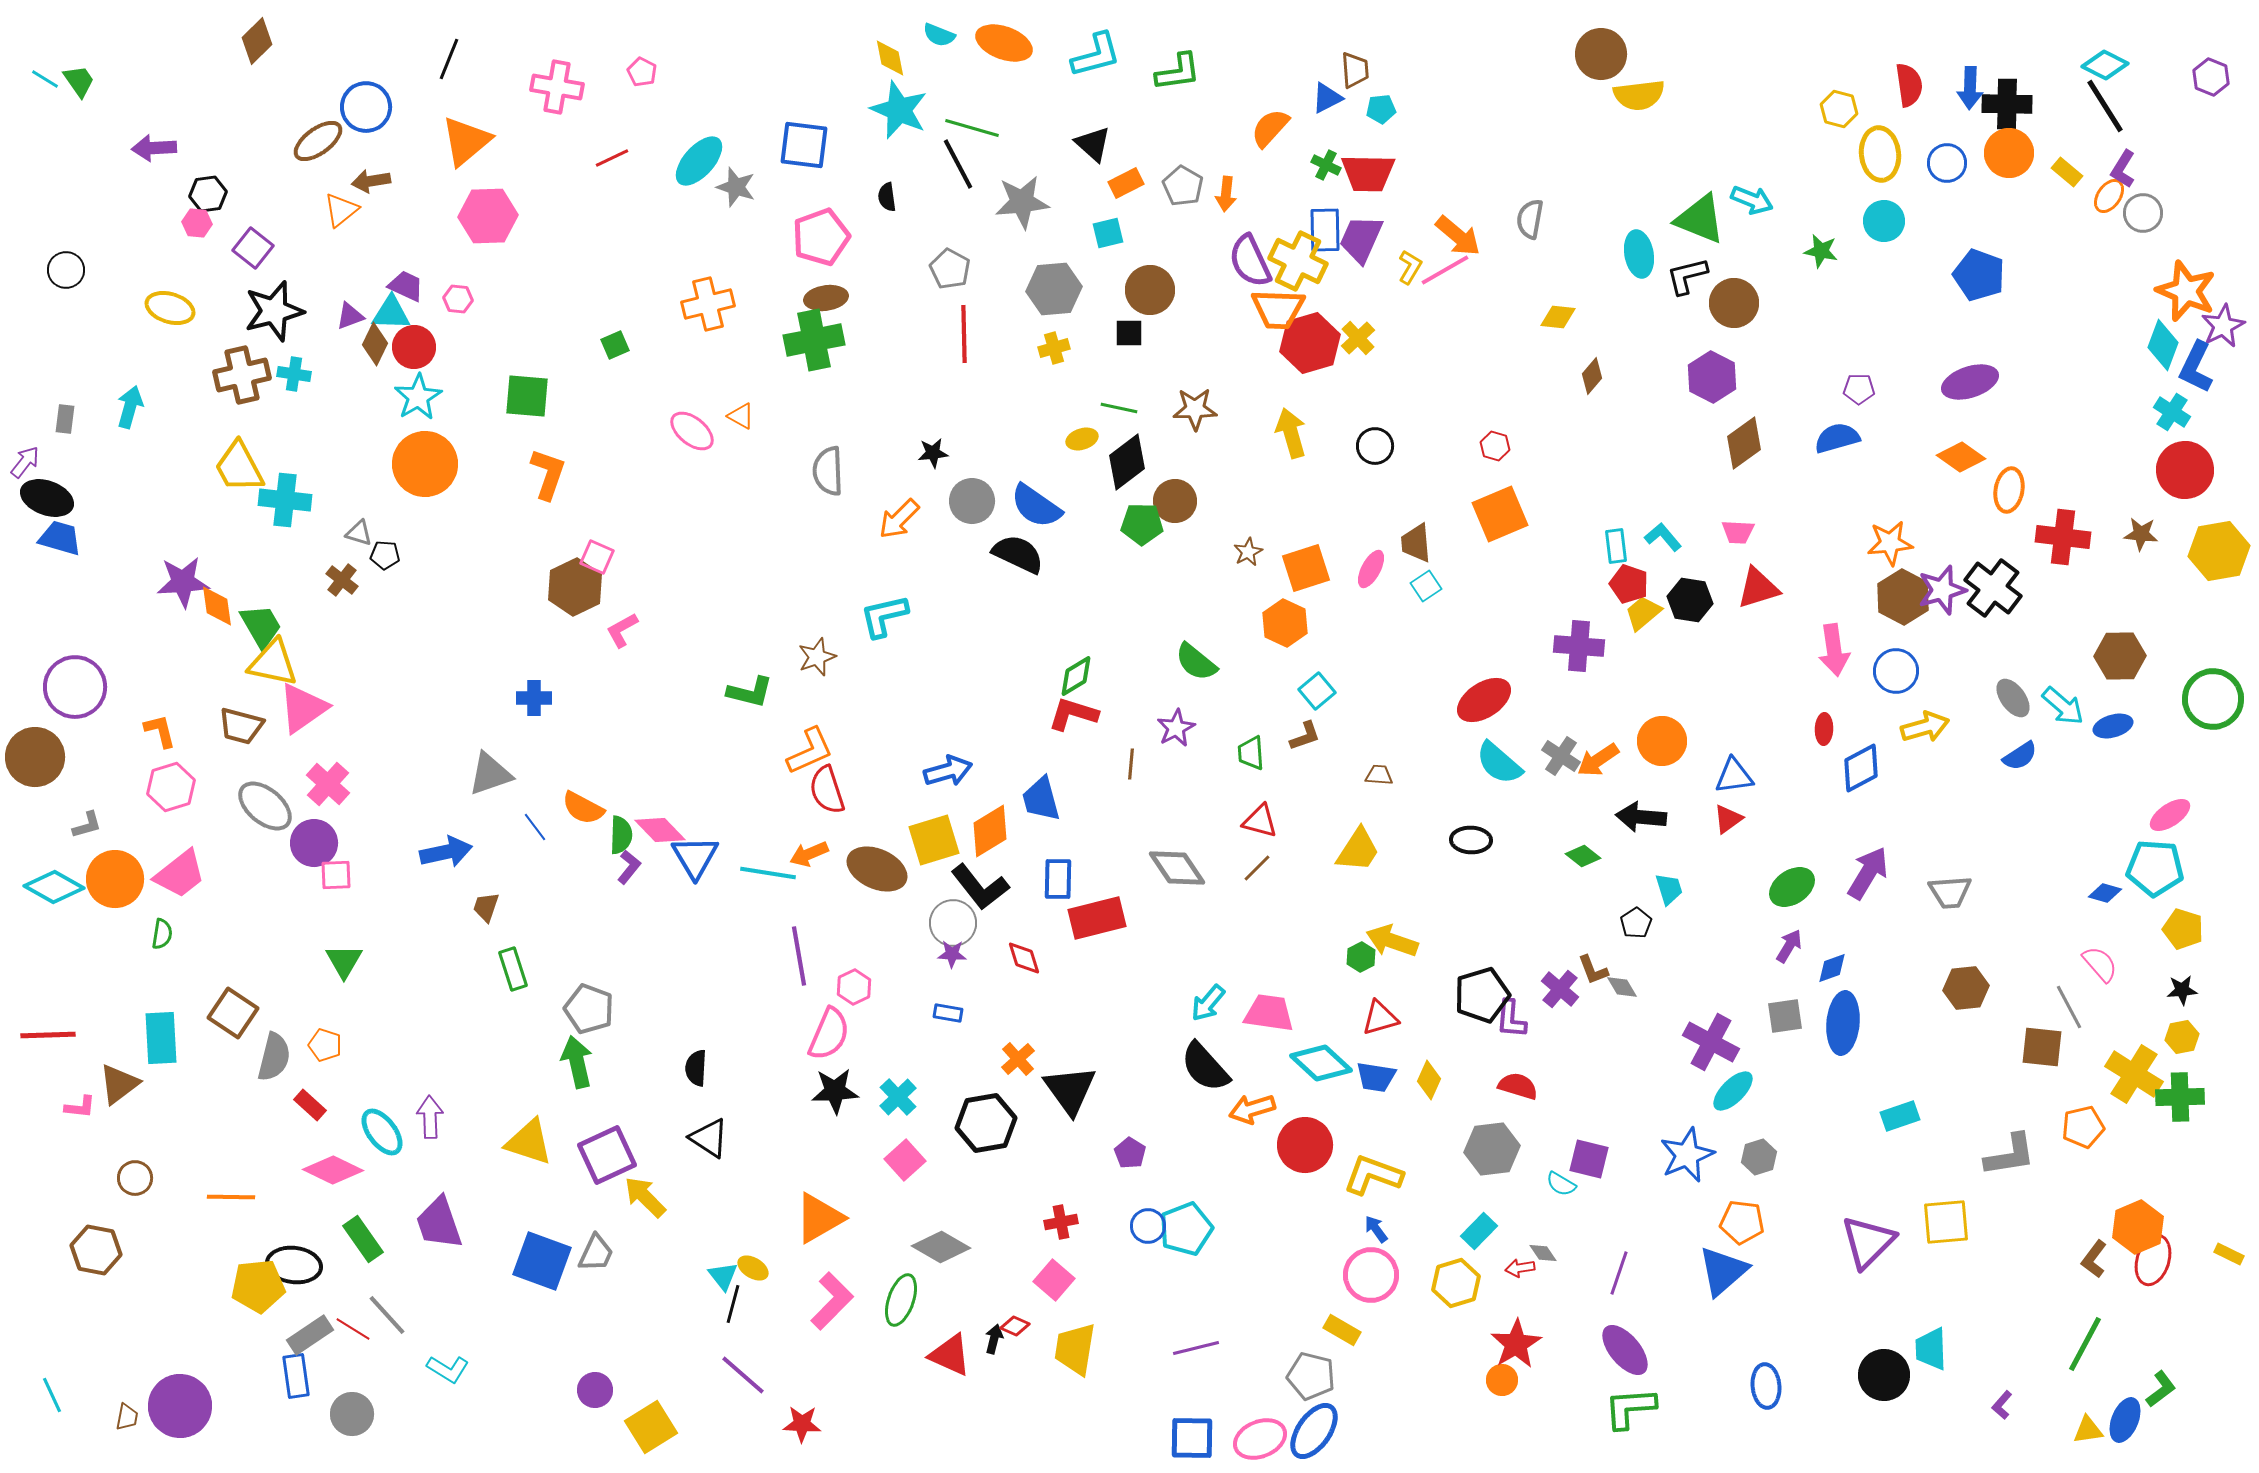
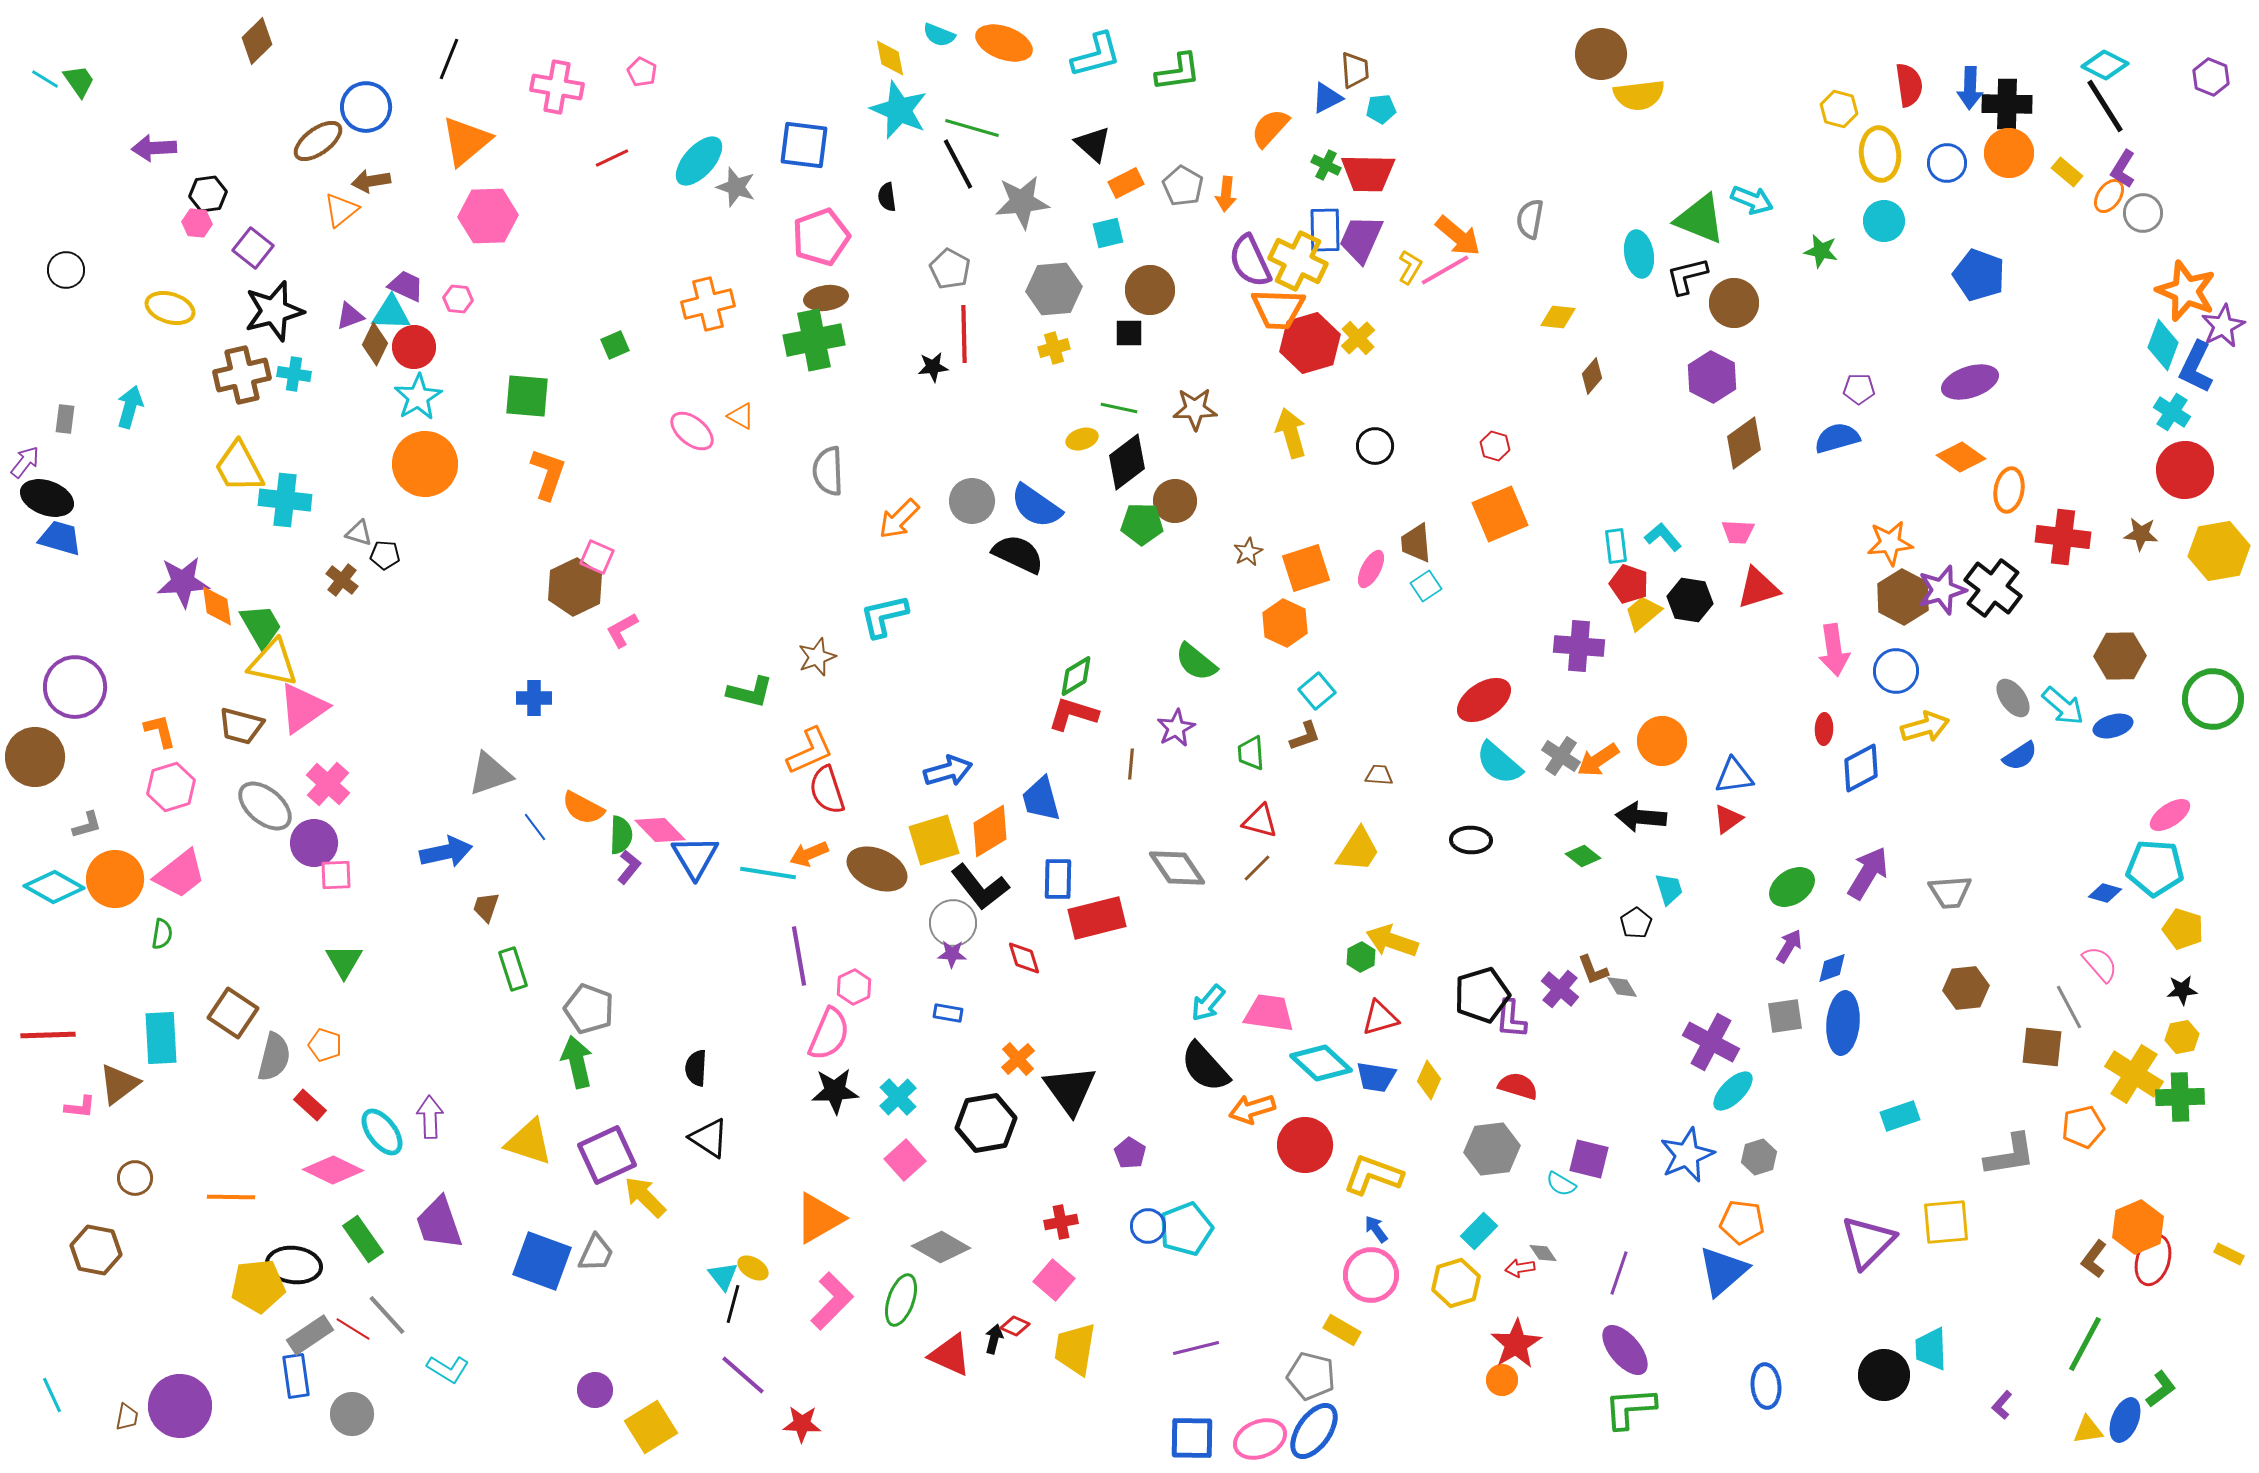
black star at (933, 453): moved 86 px up
